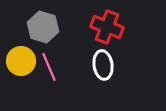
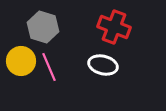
red cross: moved 7 px right
white ellipse: rotated 68 degrees counterclockwise
